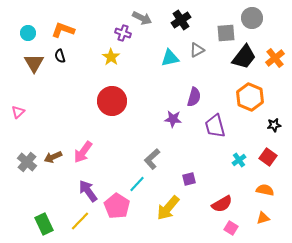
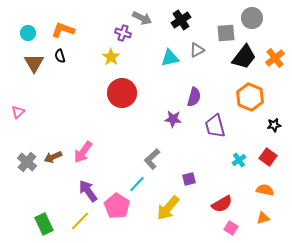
red circle: moved 10 px right, 8 px up
